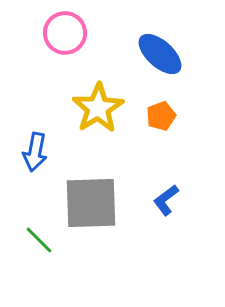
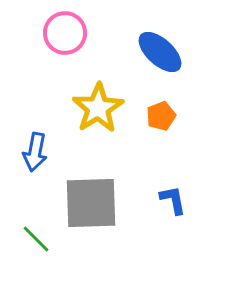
blue ellipse: moved 2 px up
blue L-shape: moved 7 px right; rotated 116 degrees clockwise
green line: moved 3 px left, 1 px up
